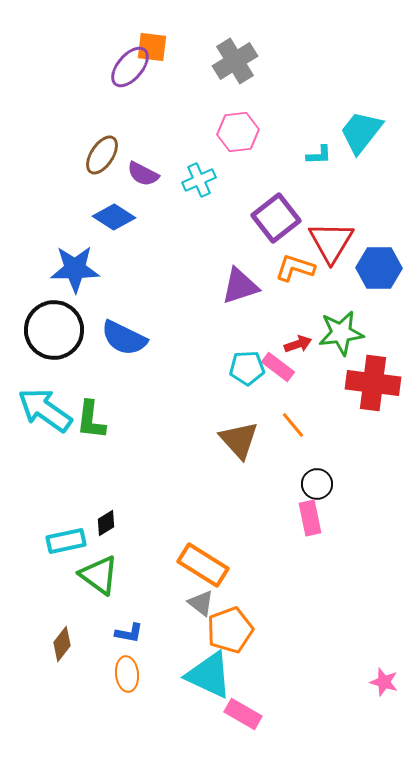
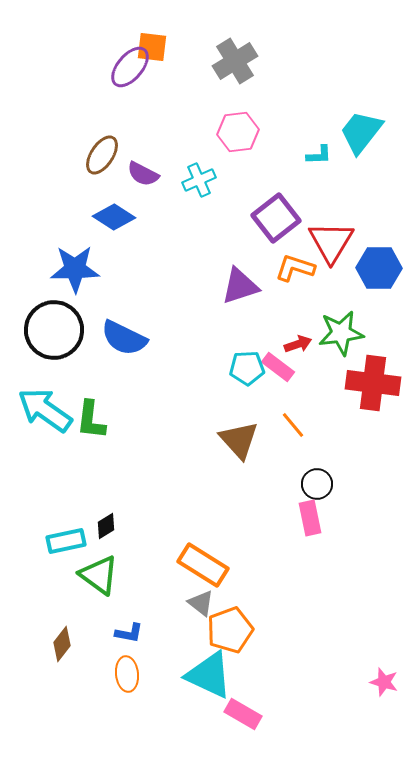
black diamond at (106, 523): moved 3 px down
